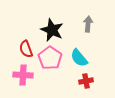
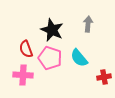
pink pentagon: rotated 15 degrees counterclockwise
red cross: moved 18 px right, 4 px up
